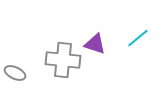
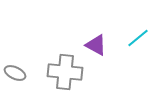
purple triangle: moved 1 px right, 1 px down; rotated 10 degrees clockwise
gray cross: moved 2 px right, 12 px down
